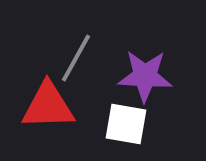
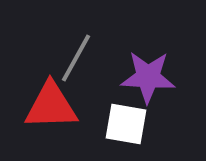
purple star: moved 3 px right, 1 px down
red triangle: moved 3 px right
